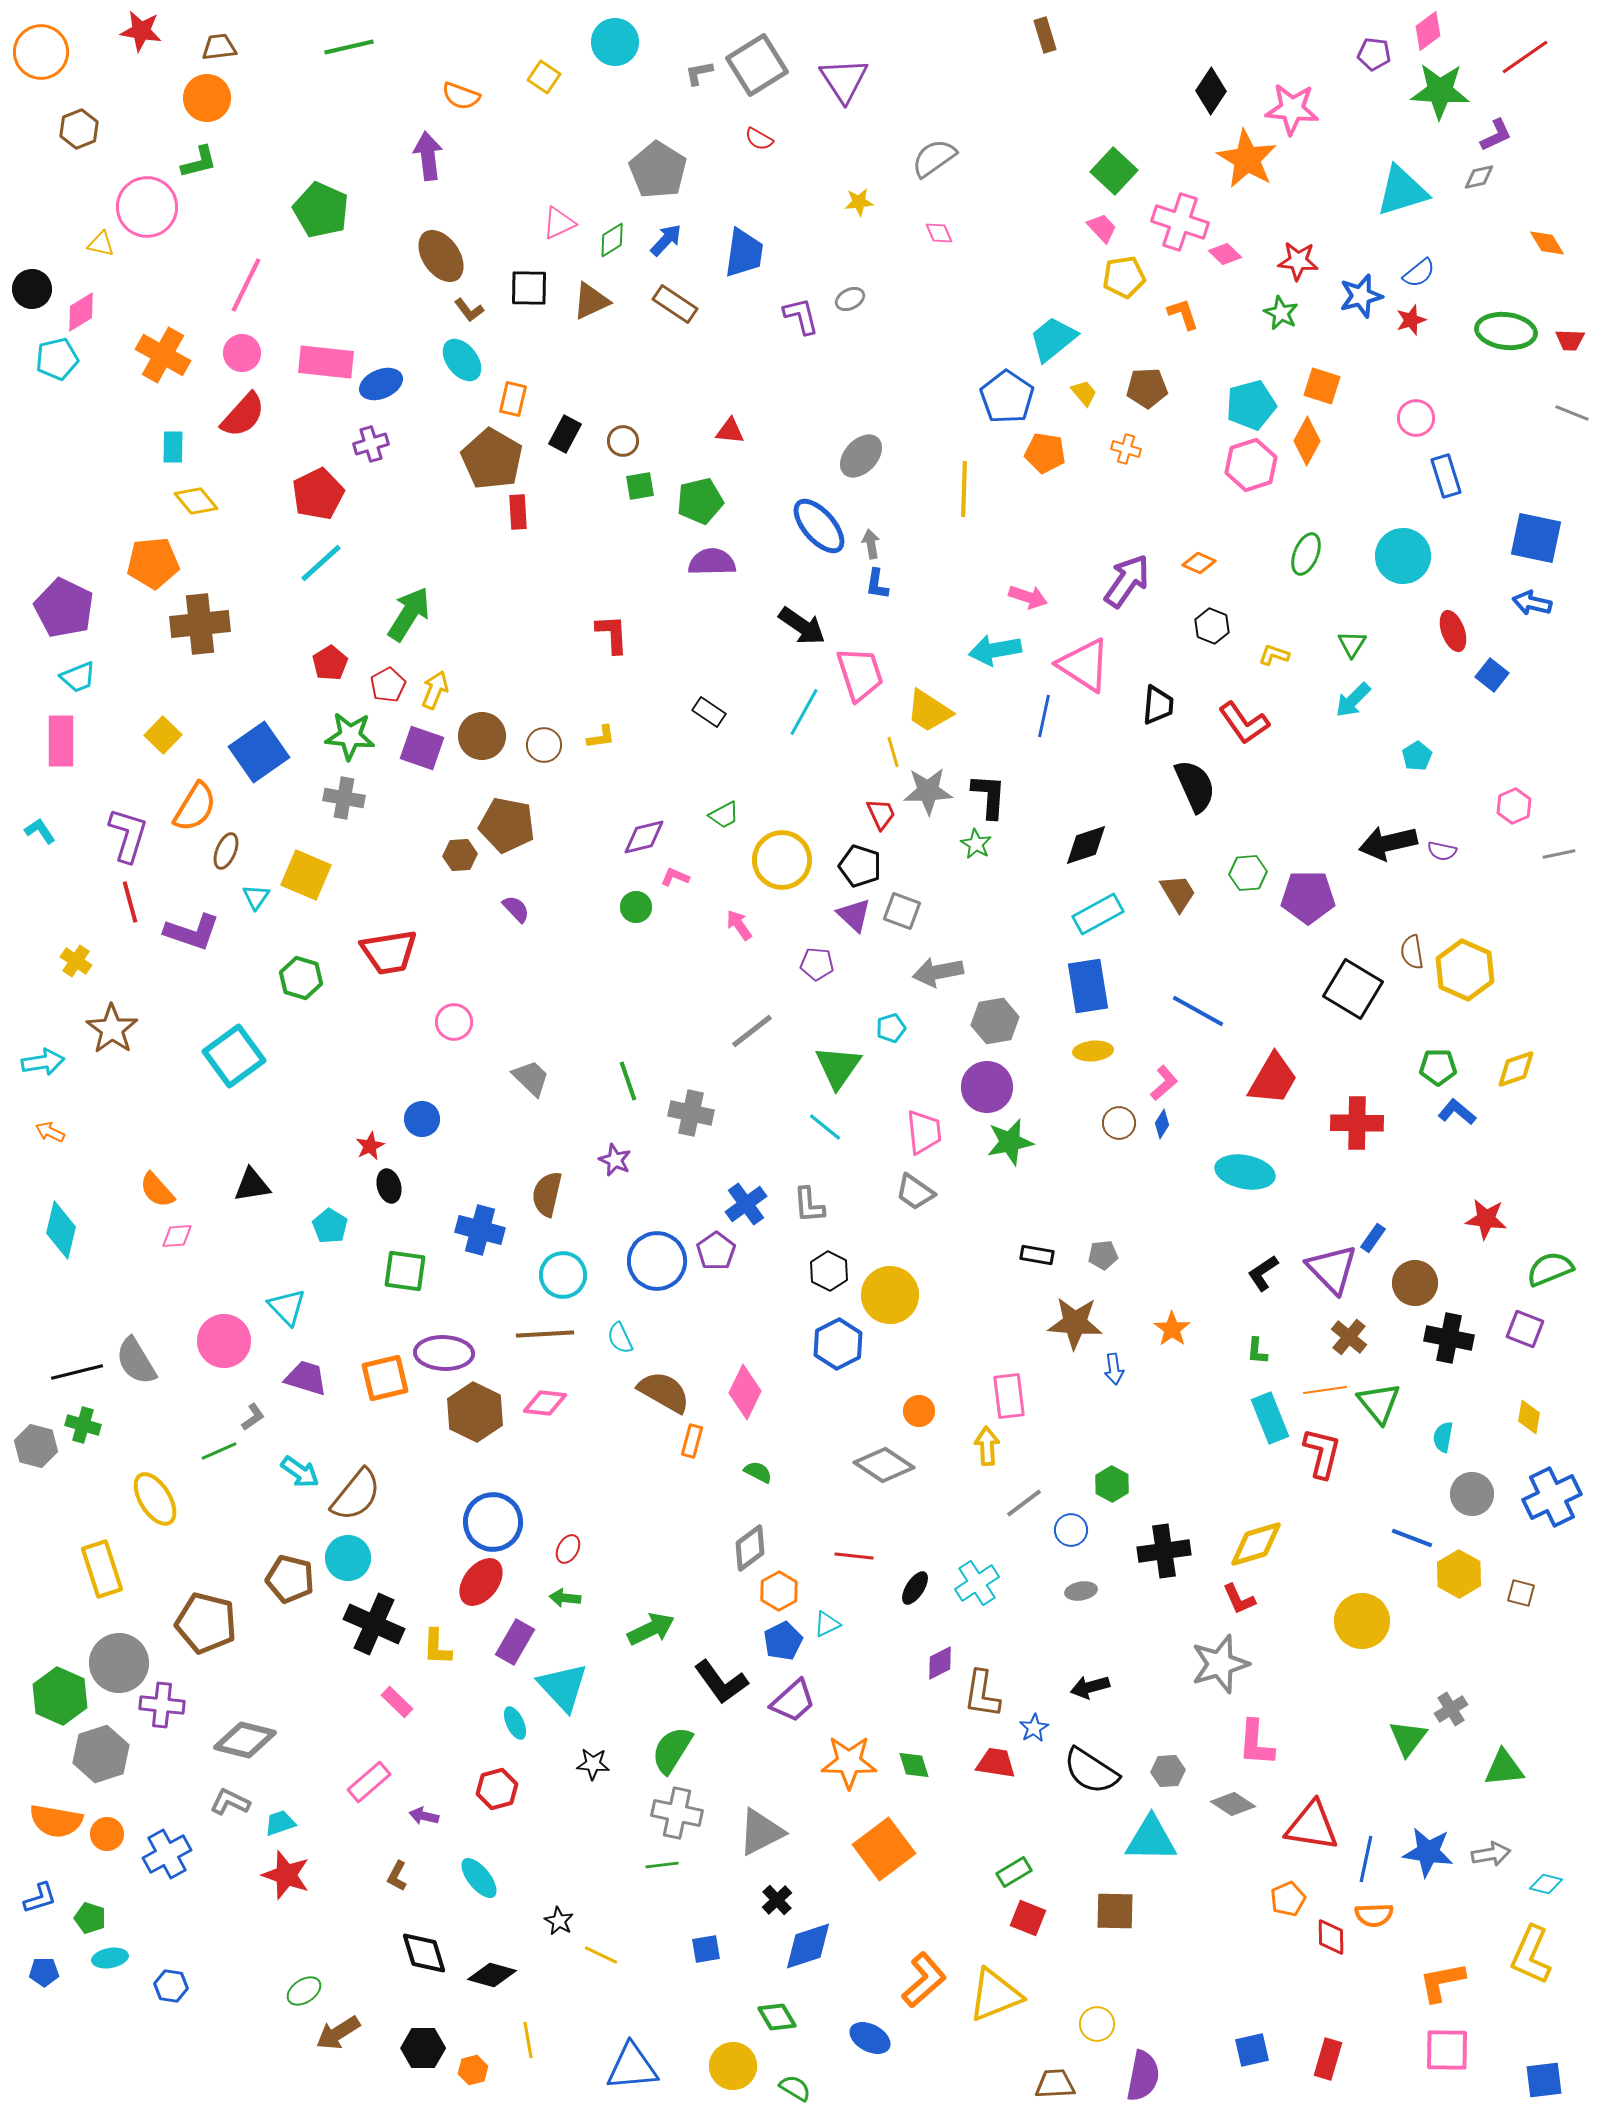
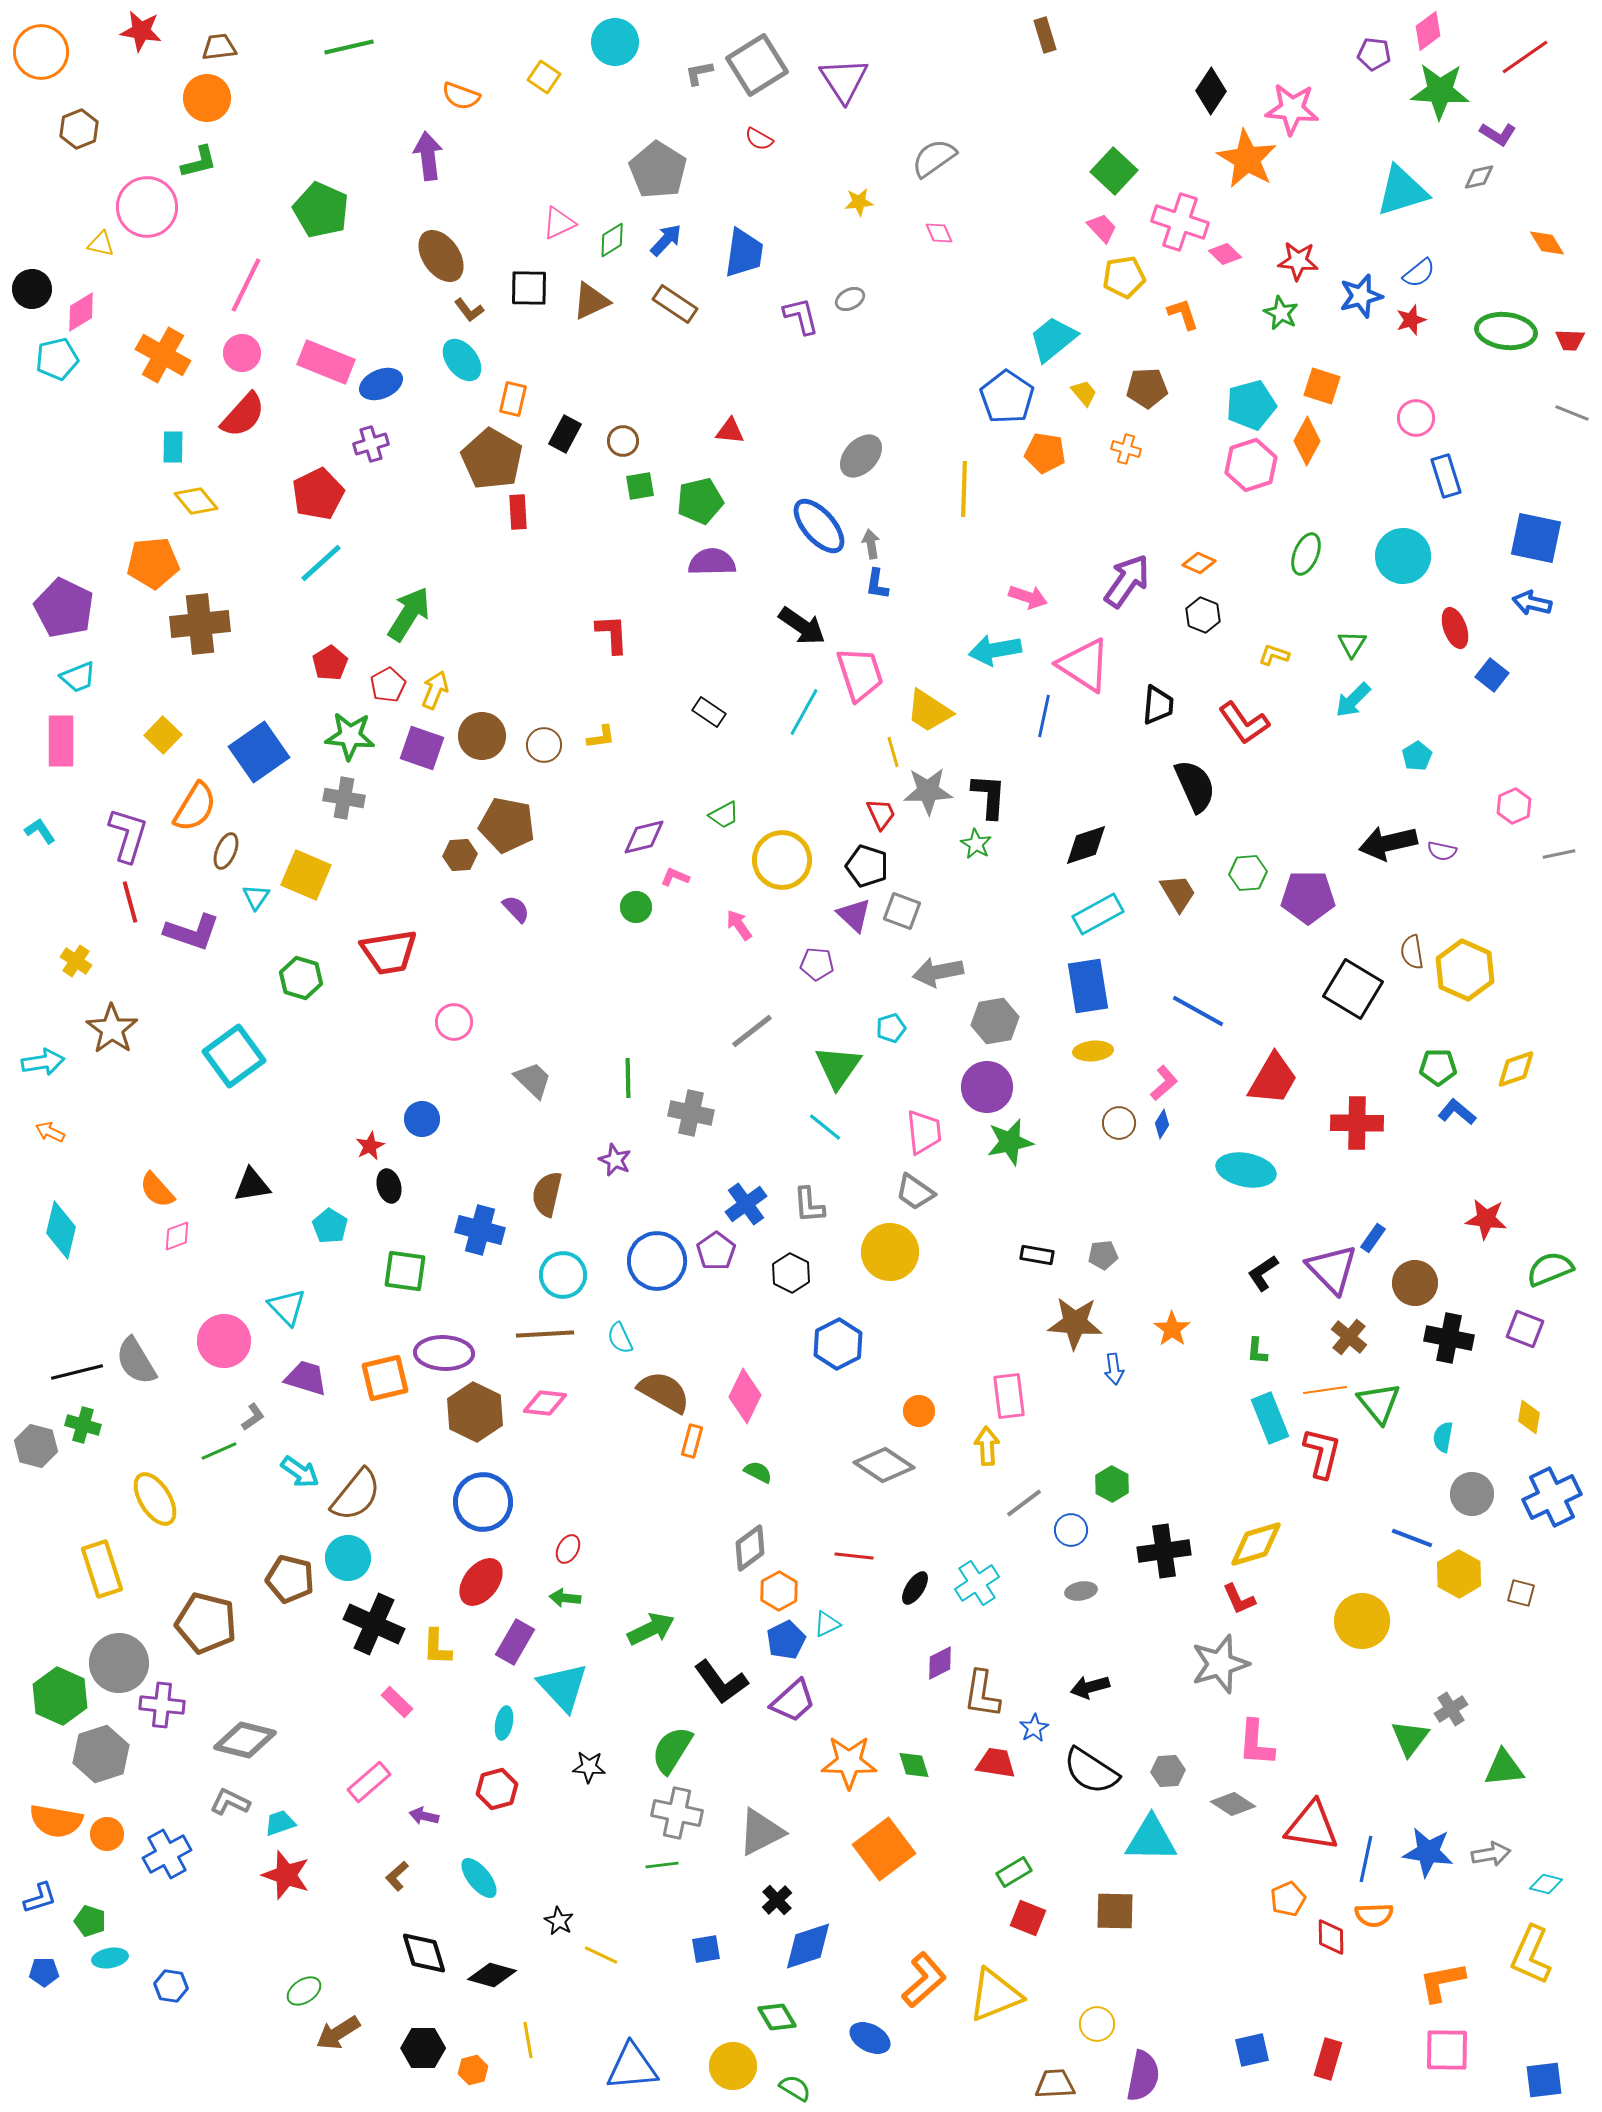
purple L-shape at (1496, 135): moved 2 px right, 1 px up; rotated 57 degrees clockwise
pink rectangle at (326, 362): rotated 16 degrees clockwise
black hexagon at (1212, 626): moved 9 px left, 11 px up
red ellipse at (1453, 631): moved 2 px right, 3 px up
black pentagon at (860, 866): moved 7 px right
gray trapezoid at (531, 1078): moved 2 px right, 2 px down
green line at (628, 1081): moved 3 px up; rotated 18 degrees clockwise
cyan ellipse at (1245, 1172): moved 1 px right, 2 px up
pink diamond at (177, 1236): rotated 16 degrees counterclockwise
black hexagon at (829, 1271): moved 38 px left, 2 px down
yellow circle at (890, 1295): moved 43 px up
pink diamond at (745, 1392): moved 4 px down
blue circle at (493, 1522): moved 10 px left, 20 px up
blue pentagon at (783, 1641): moved 3 px right, 1 px up
cyan ellipse at (515, 1723): moved 11 px left; rotated 36 degrees clockwise
green triangle at (1408, 1738): moved 2 px right
black star at (593, 1764): moved 4 px left, 3 px down
brown L-shape at (397, 1876): rotated 20 degrees clockwise
green pentagon at (90, 1918): moved 3 px down
